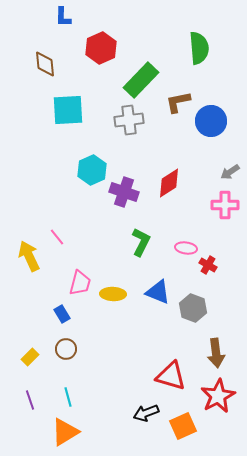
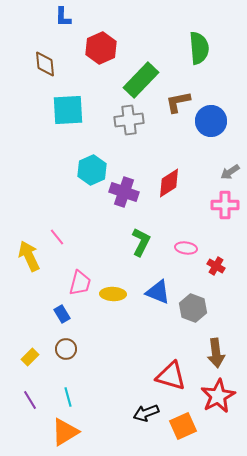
red cross: moved 8 px right, 1 px down
purple line: rotated 12 degrees counterclockwise
